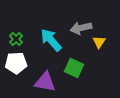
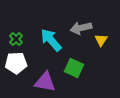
yellow triangle: moved 2 px right, 2 px up
